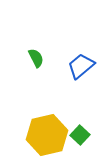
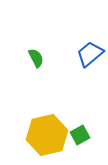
blue trapezoid: moved 9 px right, 12 px up
green square: rotated 18 degrees clockwise
